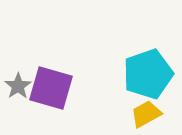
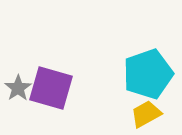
gray star: moved 2 px down
